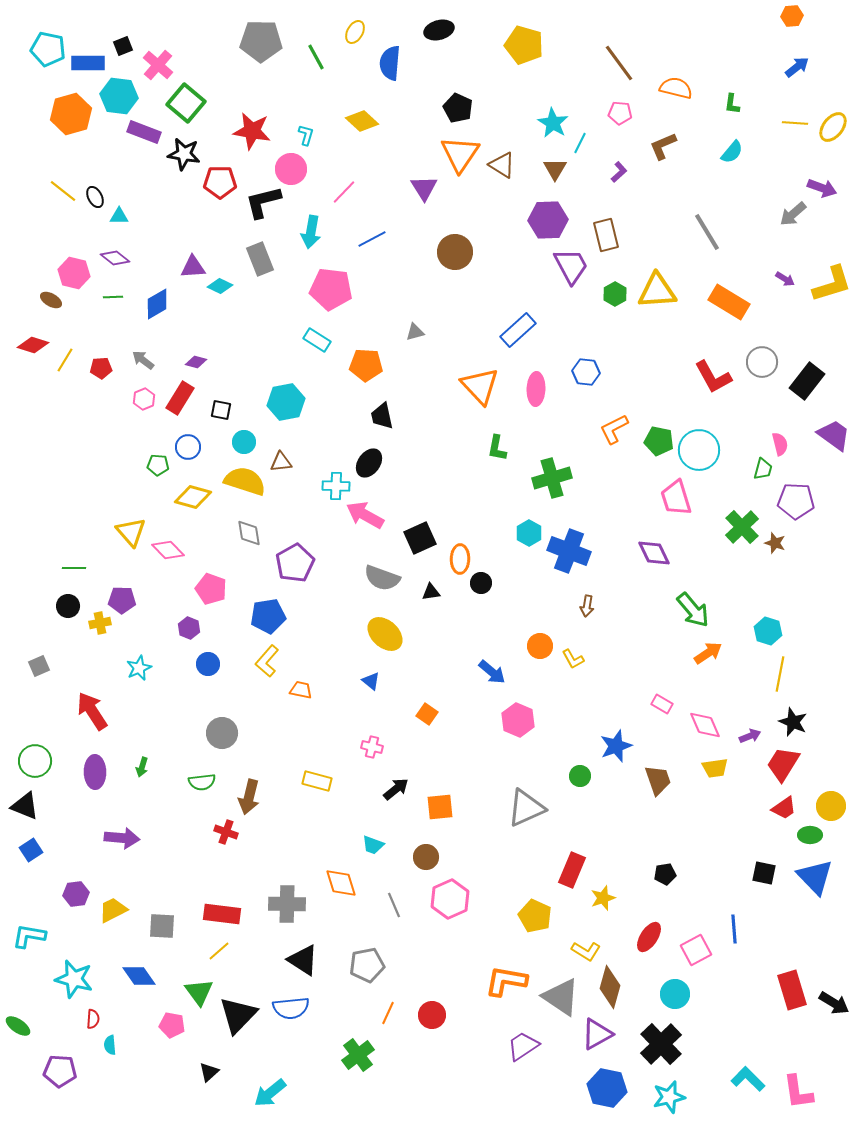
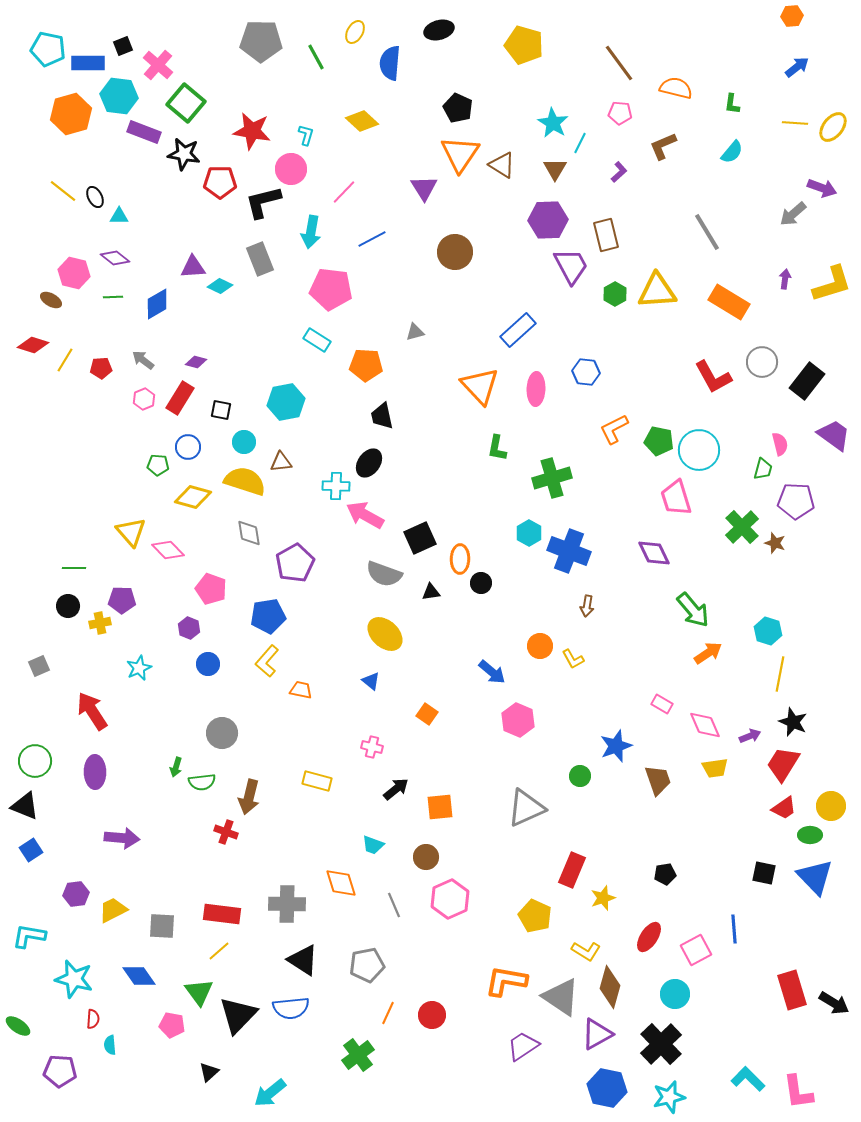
purple arrow at (785, 279): rotated 114 degrees counterclockwise
gray semicircle at (382, 578): moved 2 px right, 4 px up
green arrow at (142, 767): moved 34 px right
